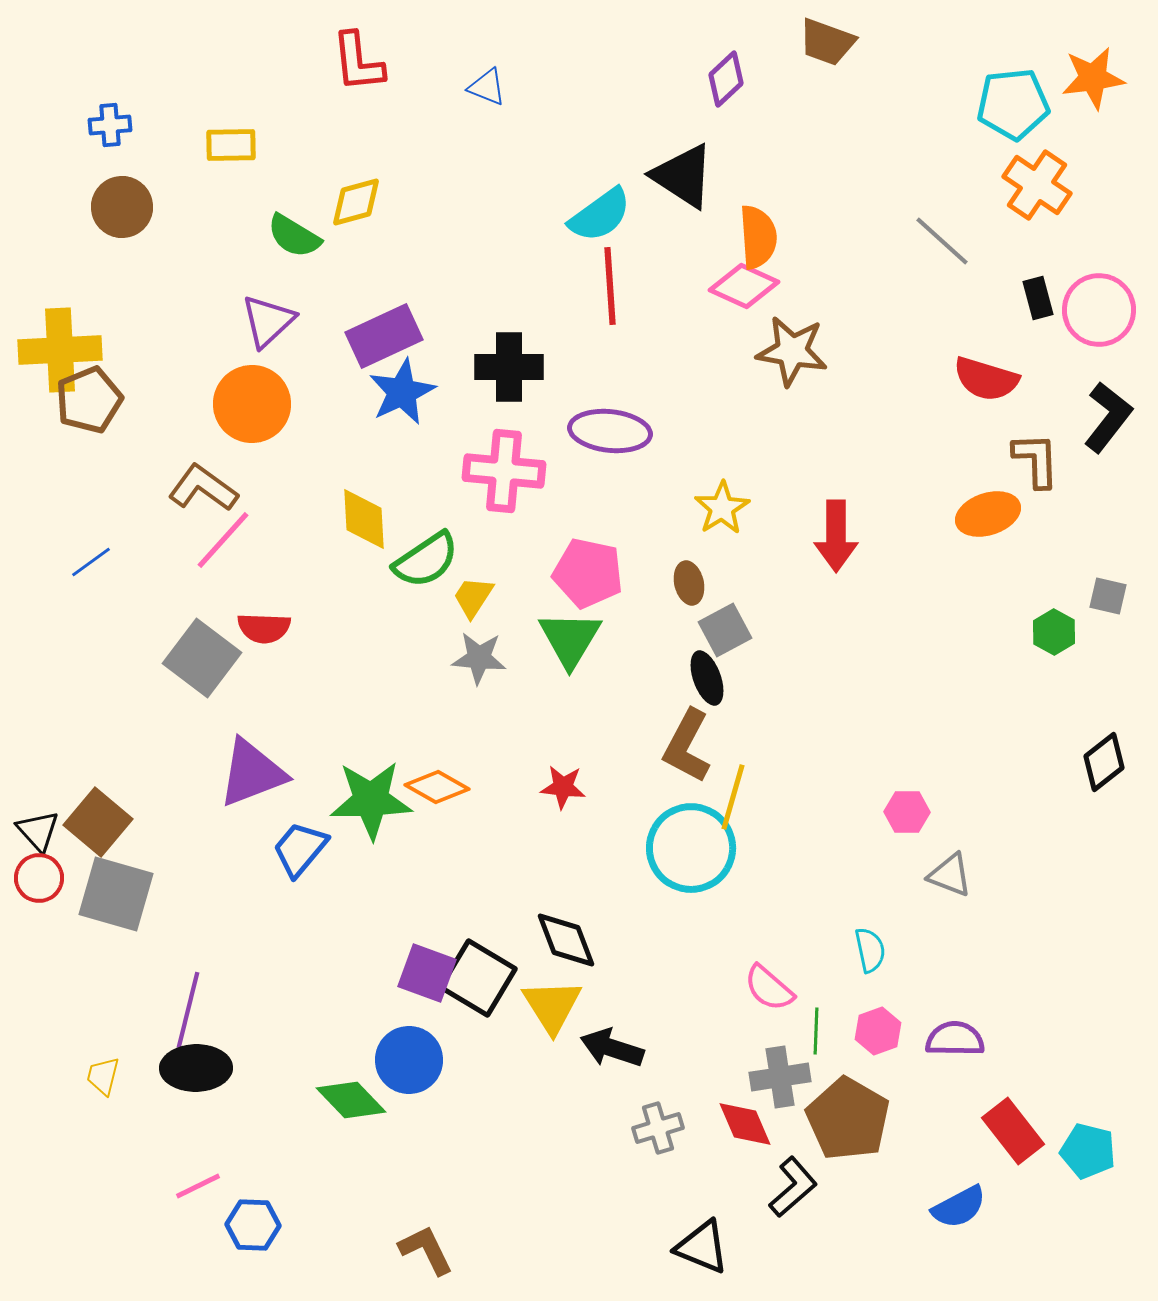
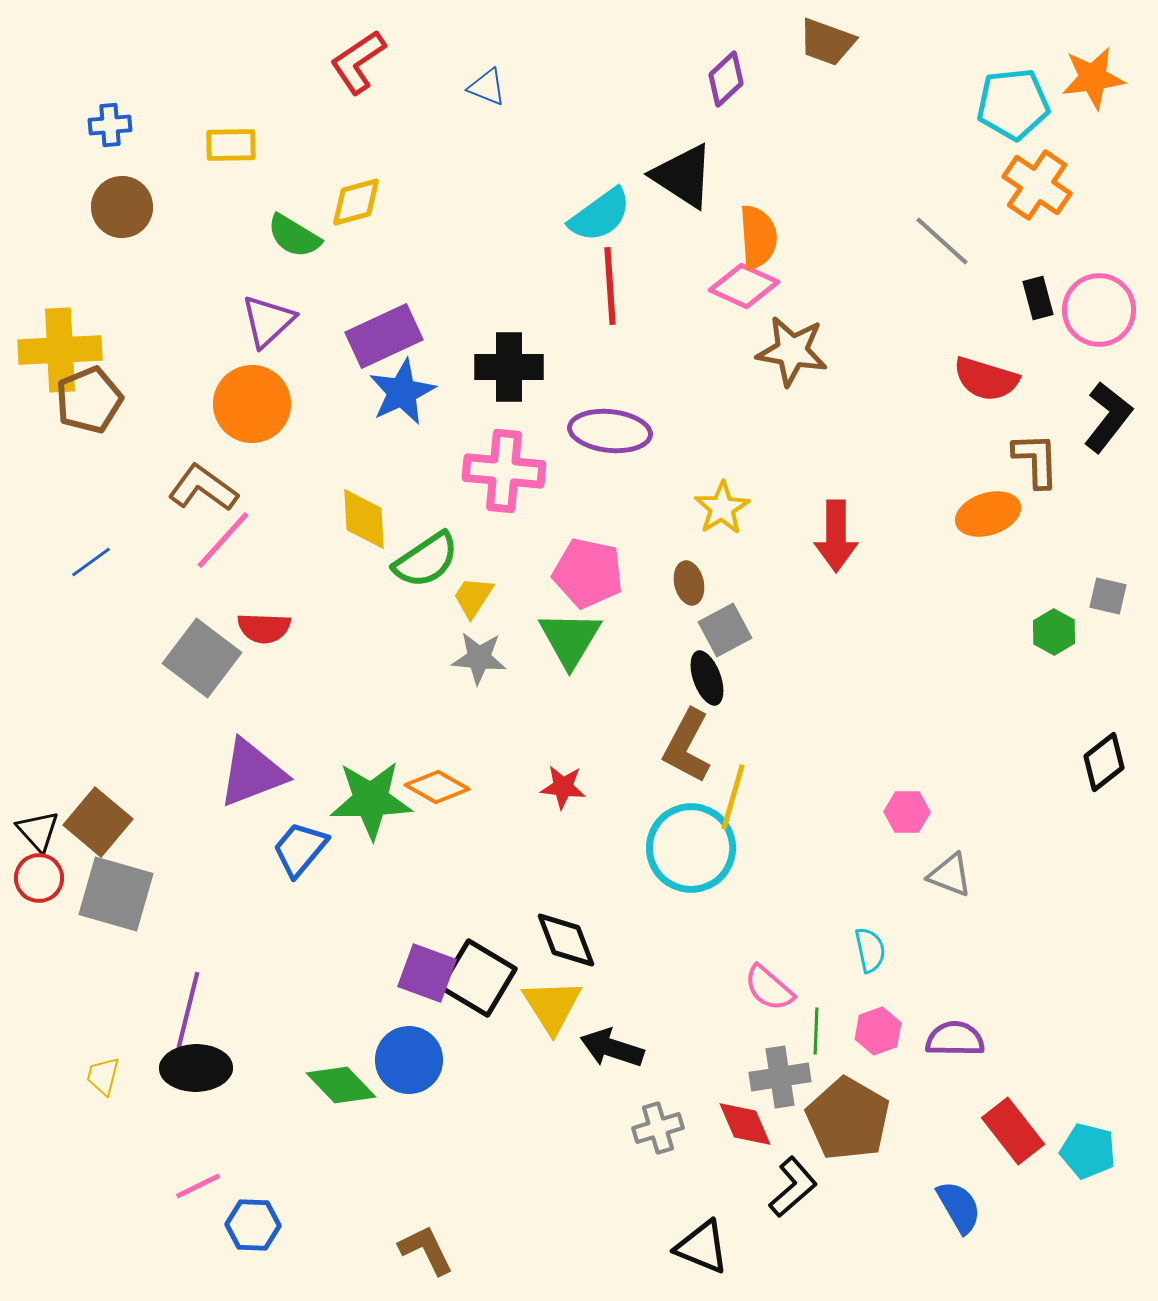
red L-shape at (358, 62): rotated 62 degrees clockwise
green diamond at (351, 1100): moved 10 px left, 15 px up
blue semicircle at (959, 1207): rotated 92 degrees counterclockwise
